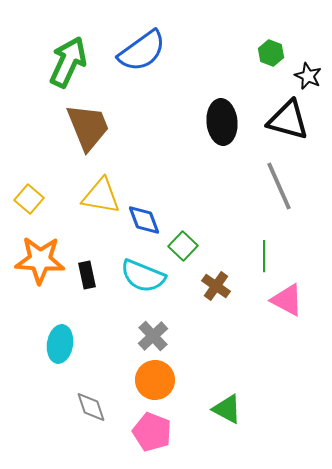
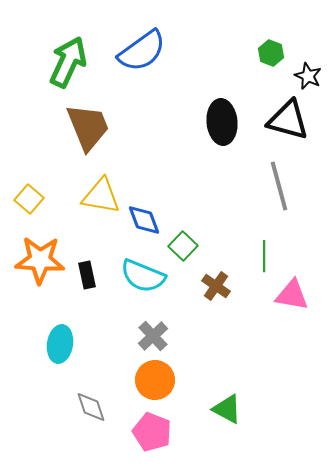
gray line: rotated 9 degrees clockwise
pink triangle: moved 5 px right, 5 px up; rotated 18 degrees counterclockwise
